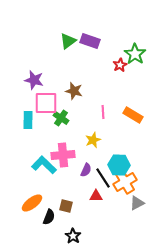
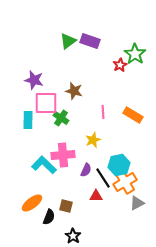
cyan hexagon: rotated 15 degrees counterclockwise
